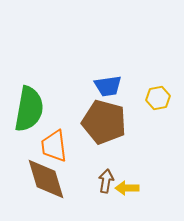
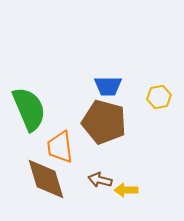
blue trapezoid: rotated 8 degrees clockwise
yellow hexagon: moved 1 px right, 1 px up
green semicircle: rotated 33 degrees counterclockwise
orange trapezoid: moved 6 px right, 1 px down
brown arrow: moved 6 px left, 1 px up; rotated 85 degrees counterclockwise
yellow arrow: moved 1 px left, 2 px down
